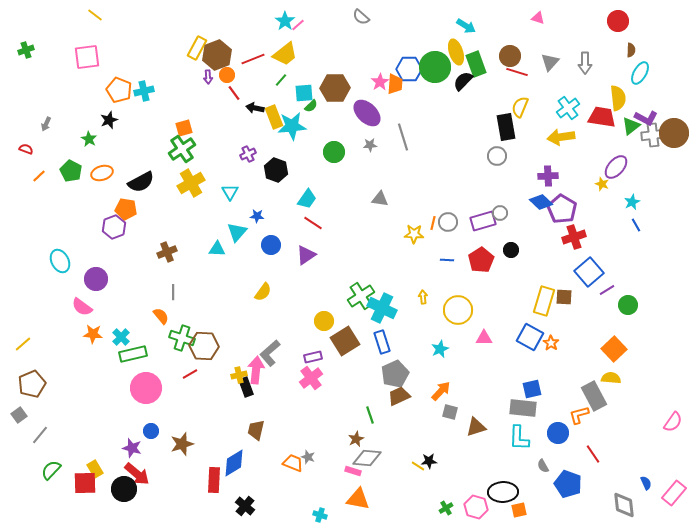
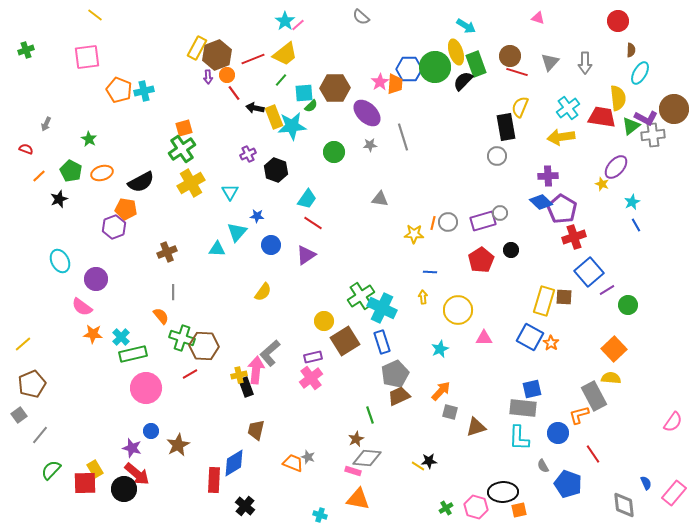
black star at (109, 120): moved 50 px left, 79 px down
brown circle at (674, 133): moved 24 px up
blue line at (447, 260): moved 17 px left, 12 px down
brown star at (182, 444): moved 4 px left, 1 px down; rotated 10 degrees counterclockwise
